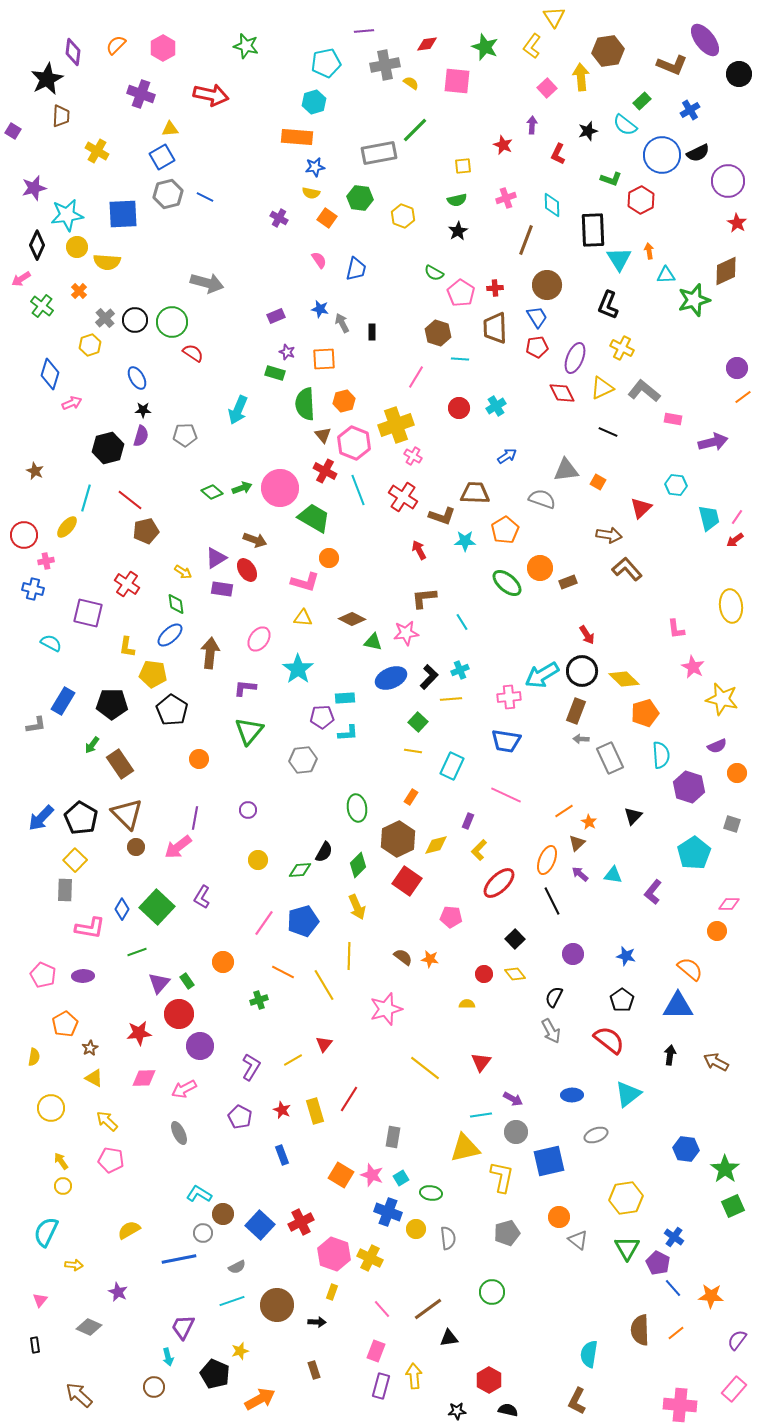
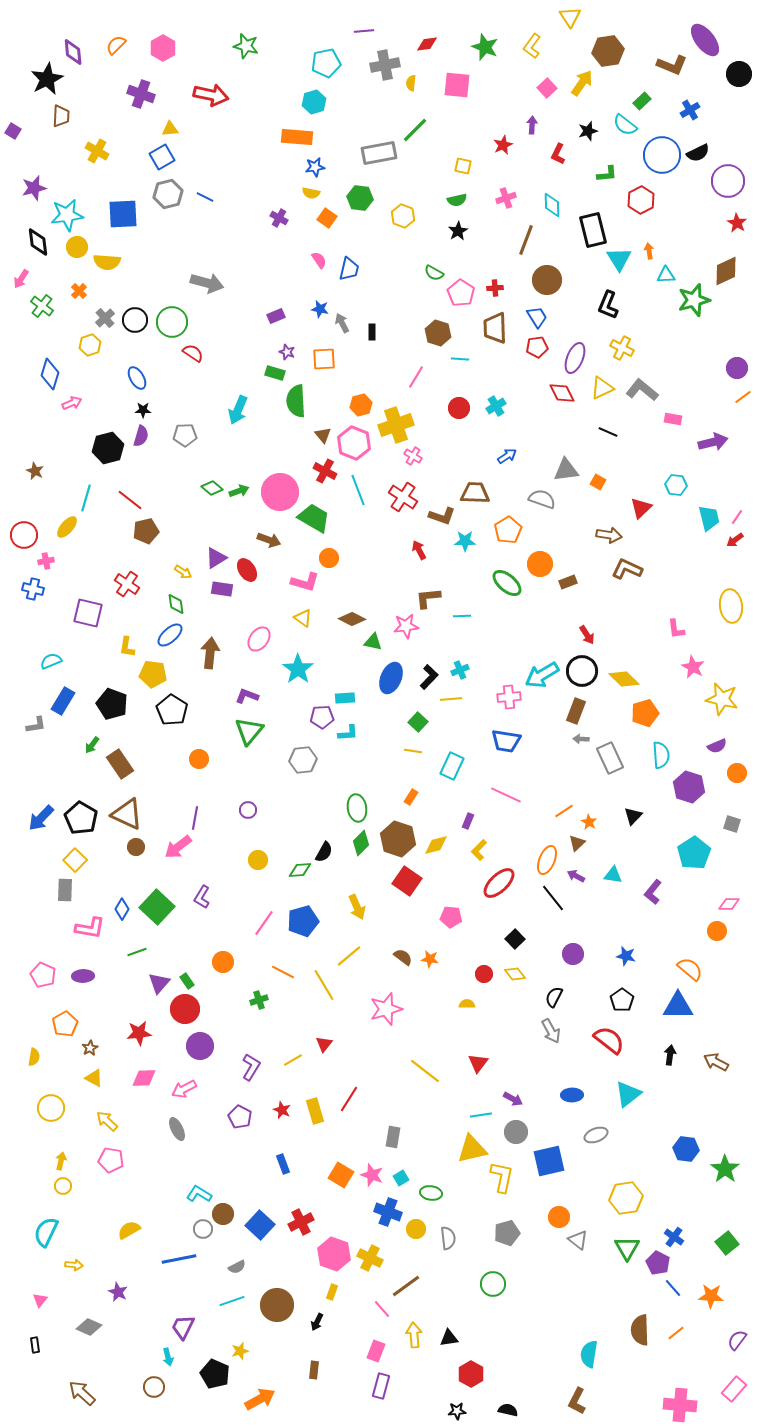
yellow triangle at (554, 17): moved 16 px right
purple diamond at (73, 52): rotated 12 degrees counterclockwise
yellow arrow at (581, 77): moved 1 px right, 6 px down; rotated 40 degrees clockwise
pink square at (457, 81): moved 4 px down
yellow semicircle at (411, 83): rotated 119 degrees counterclockwise
red star at (503, 145): rotated 24 degrees clockwise
yellow square at (463, 166): rotated 18 degrees clockwise
green L-shape at (611, 179): moved 4 px left, 5 px up; rotated 25 degrees counterclockwise
black rectangle at (593, 230): rotated 12 degrees counterclockwise
black diamond at (37, 245): moved 1 px right, 3 px up; rotated 32 degrees counterclockwise
blue trapezoid at (356, 269): moved 7 px left
pink arrow at (21, 279): rotated 24 degrees counterclockwise
brown circle at (547, 285): moved 5 px up
gray L-shape at (644, 391): moved 2 px left, 1 px up
orange hexagon at (344, 401): moved 17 px right, 4 px down
green semicircle at (305, 404): moved 9 px left, 3 px up
green arrow at (242, 488): moved 3 px left, 3 px down
pink circle at (280, 488): moved 4 px down
green diamond at (212, 492): moved 4 px up
orange pentagon at (505, 530): moved 3 px right
brown arrow at (255, 540): moved 14 px right
orange circle at (540, 568): moved 4 px up
brown L-shape at (627, 569): rotated 24 degrees counterclockwise
brown L-shape at (424, 598): moved 4 px right
yellow triangle at (303, 618): rotated 30 degrees clockwise
cyan line at (462, 622): moved 6 px up; rotated 60 degrees counterclockwise
pink star at (406, 633): moved 7 px up
cyan semicircle at (51, 643): moved 18 px down; rotated 50 degrees counterclockwise
blue ellipse at (391, 678): rotated 44 degrees counterclockwise
purple L-shape at (245, 688): moved 2 px right, 8 px down; rotated 15 degrees clockwise
black pentagon at (112, 704): rotated 20 degrees clockwise
brown triangle at (127, 814): rotated 20 degrees counterclockwise
brown hexagon at (398, 839): rotated 16 degrees counterclockwise
green diamond at (358, 865): moved 3 px right, 22 px up
purple arrow at (580, 874): moved 4 px left, 2 px down; rotated 12 degrees counterclockwise
black line at (552, 901): moved 1 px right, 3 px up; rotated 12 degrees counterclockwise
yellow line at (349, 956): rotated 48 degrees clockwise
red circle at (179, 1014): moved 6 px right, 5 px up
red triangle at (481, 1062): moved 3 px left, 1 px down
yellow line at (425, 1068): moved 3 px down
gray ellipse at (179, 1133): moved 2 px left, 4 px up
yellow triangle at (465, 1148): moved 7 px right, 1 px down
blue rectangle at (282, 1155): moved 1 px right, 9 px down
yellow arrow at (61, 1161): rotated 48 degrees clockwise
green square at (733, 1206): moved 6 px left, 37 px down; rotated 15 degrees counterclockwise
gray circle at (203, 1233): moved 4 px up
green circle at (492, 1292): moved 1 px right, 8 px up
brown line at (428, 1309): moved 22 px left, 23 px up
black arrow at (317, 1322): rotated 114 degrees clockwise
brown rectangle at (314, 1370): rotated 24 degrees clockwise
yellow arrow at (414, 1376): moved 41 px up
red hexagon at (489, 1380): moved 18 px left, 6 px up
brown arrow at (79, 1395): moved 3 px right, 2 px up
